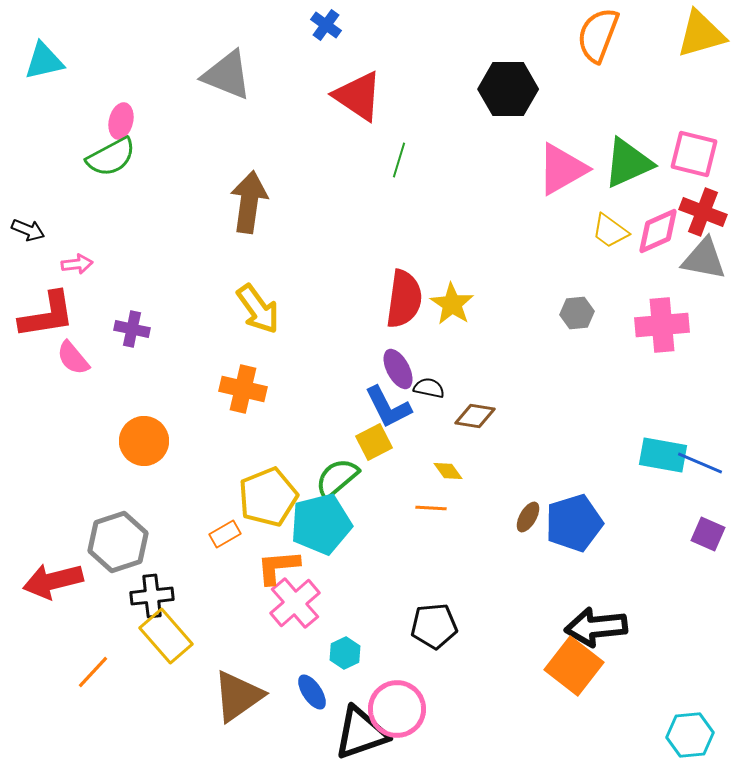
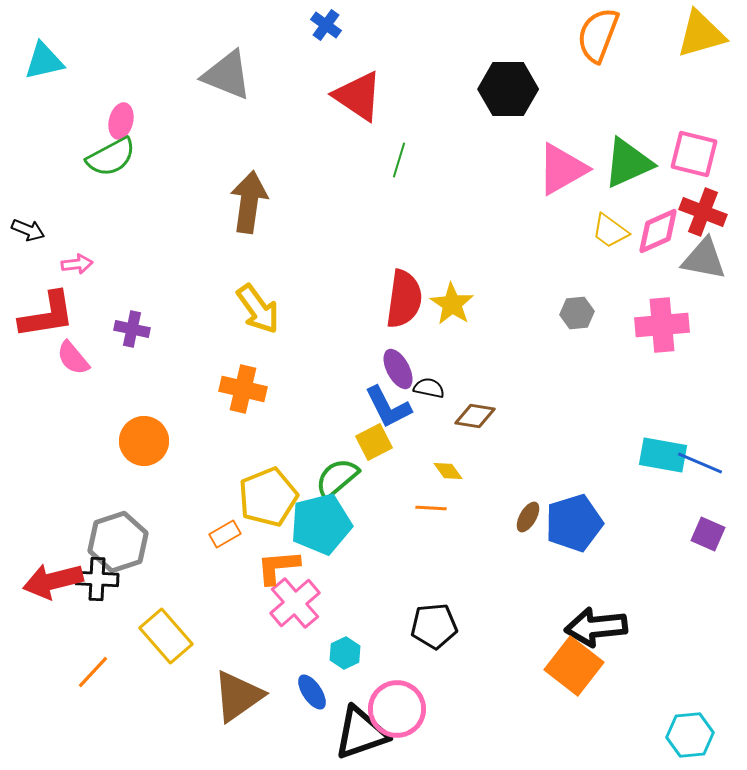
black cross at (152, 596): moved 55 px left, 17 px up; rotated 9 degrees clockwise
